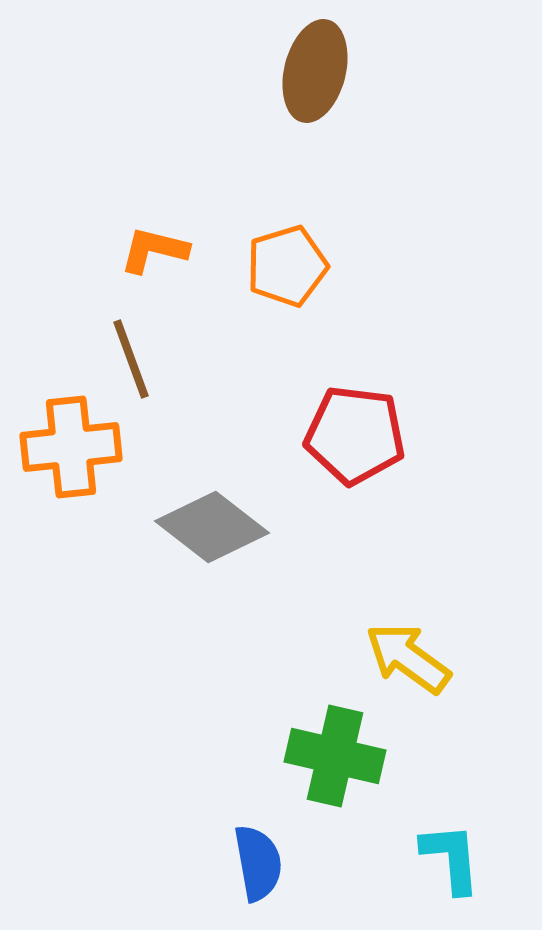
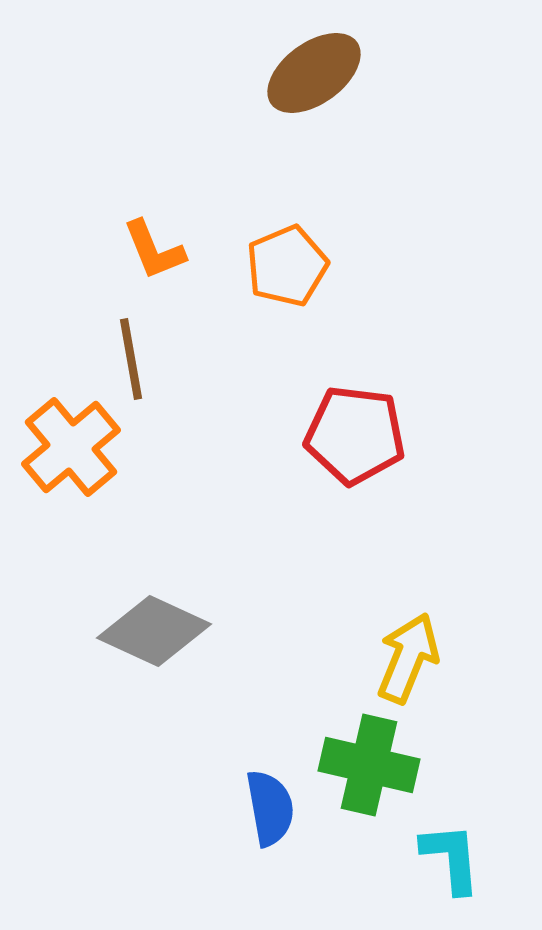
brown ellipse: moved 1 px left, 2 px down; rotated 40 degrees clockwise
orange L-shape: rotated 126 degrees counterclockwise
orange pentagon: rotated 6 degrees counterclockwise
brown line: rotated 10 degrees clockwise
orange cross: rotated 34 degrees counterclockwise
gray diamond: moved 58 px left, 104 px down; rotated 13 degrees counterclockwise
yellow arrow: rotated 76 degrees clockwise
green cross: moved 34 px right, 9 px down
blue semicircle: moved 12 px right, 55 px up
